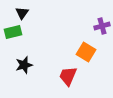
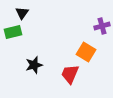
black star: moved 10 px right
red trapezoid: moved 2 px right, 2 px up
